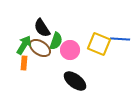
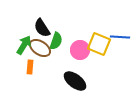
blue line: moved 2 px up
pink circle: moved 10 px right
orange rectangle: moved 6 px right, 4 px down
